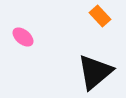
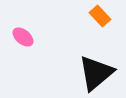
black triangle: moved 1 px right, 1 px down
